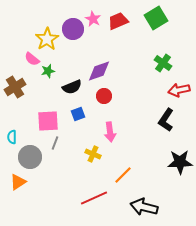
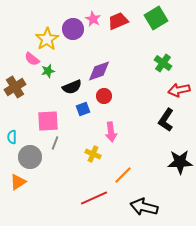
blue square: moved 5 px right, 5 px up
pink arrow: moved 1 px right
